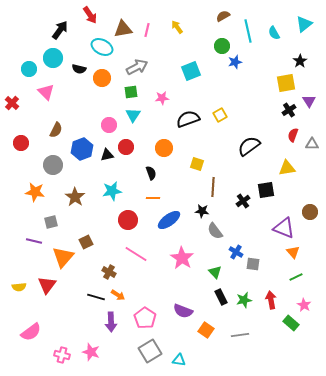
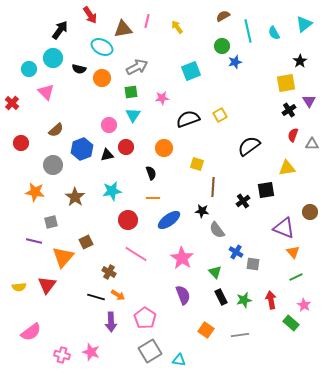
pink line at (147, 30): moved 9 px up
brown semicircle at (56, 130): rotated 21 degrees clockwise
gray semicircle at (215, 231): moved 2 px right, 1 px up
purple semicircle at (183, 311): moved 16 px up; rotated 132 degrees counterclockwise
